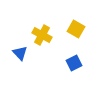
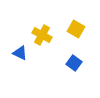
blue triangle: rotated 21 degrees counterclockwise
blue square: rotated 28 degrees counterclockwise
